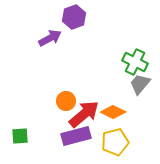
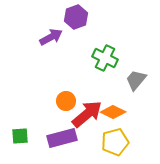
purple hexagon: moved 2 px right
purple arrow: moved 1 px right, 1 px up
green cross: moved 30 px left, 4 px up
gray trapezoid: moved 4 px left, 4 px up
red arrow: moved 3 px right
purple rectangle: moved 14 px left, 2 px down
